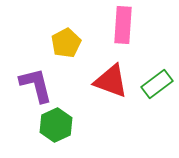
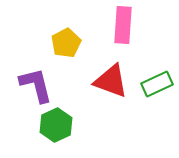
green rectangle: rotated 12 degrees clockwise
